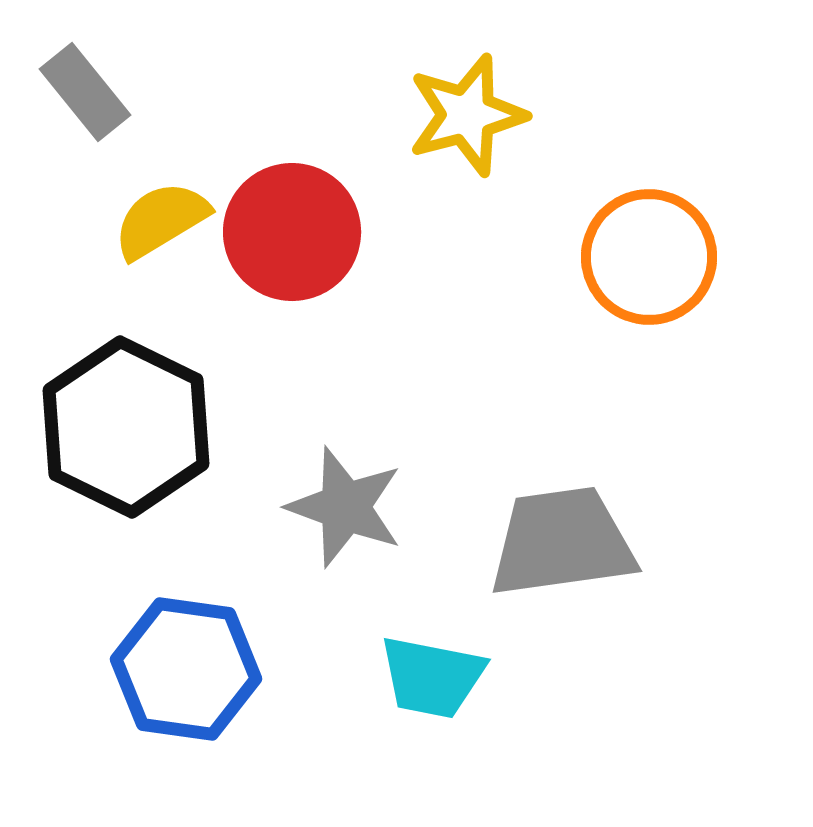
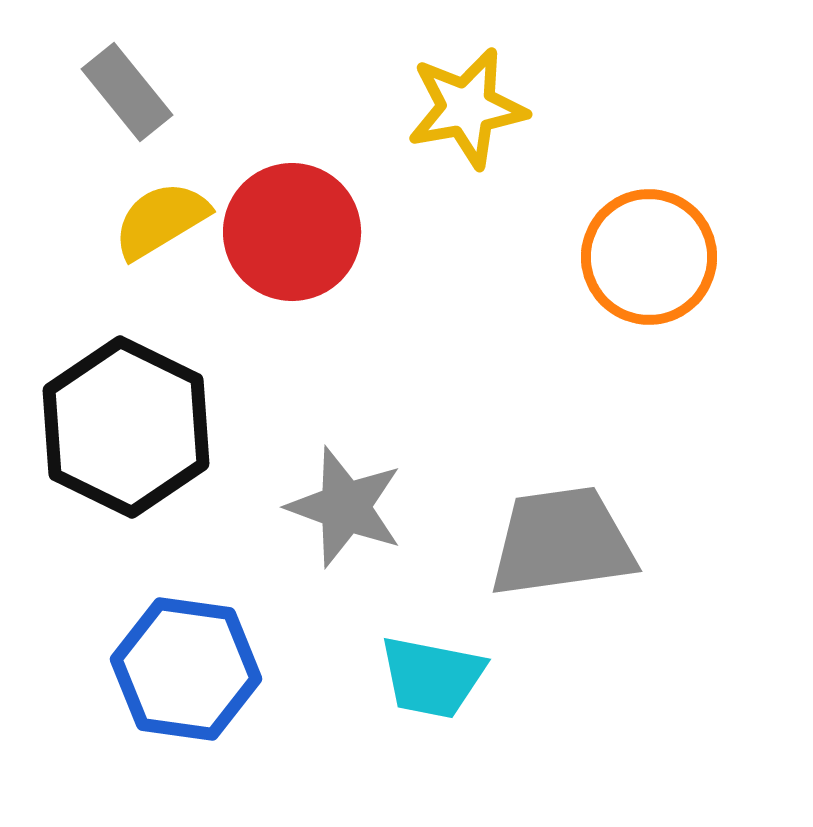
gray rectangle: moved 42 px right
yellow star: moved 7 px up; rotated 5 degrees clockwise
